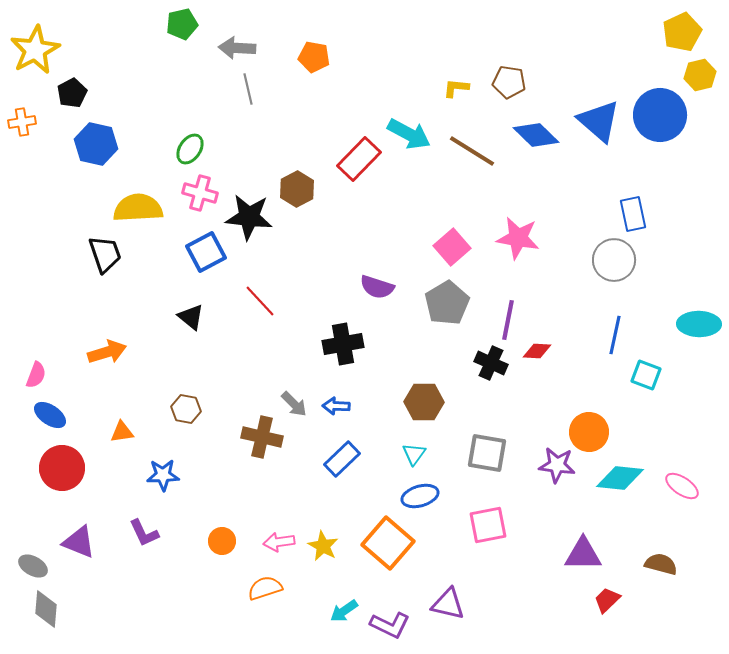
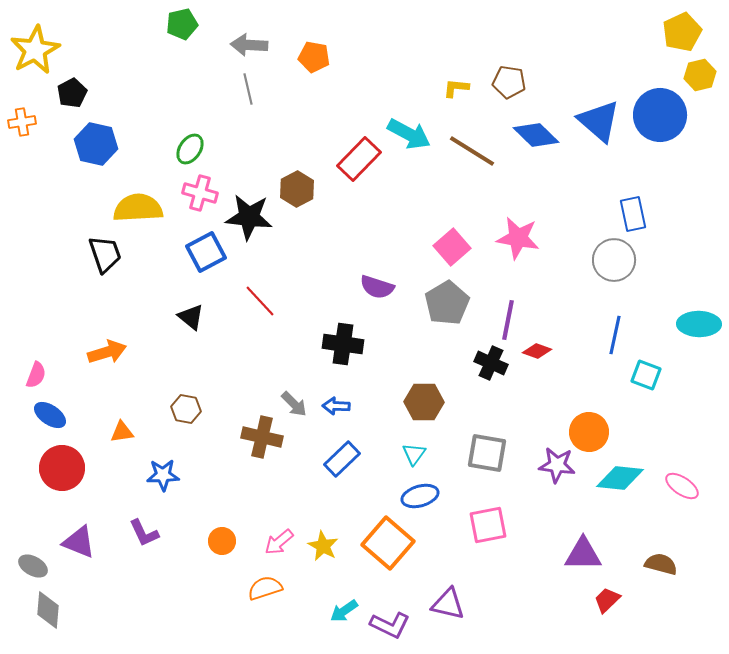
gray arrow at (237, 48): moved 12 px right, 3 px up
black cross at (343, 344): rotated 18 degrees clockwise
red diamond at (537, 351): rotated 16 degrees clockwise
pink arrow at (279, 542): rotated 32 degrees counterclockwise
gray diamond at (46, 609): moved 2 px right, 1 px down
